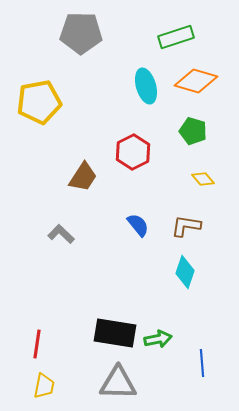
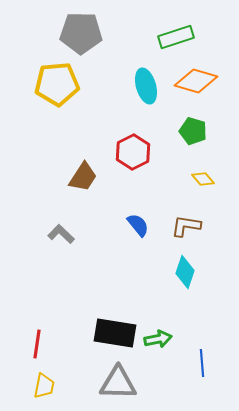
yellow pentagon: moved 18 px right, 18 px up; rotated 6 degrees clockwise
